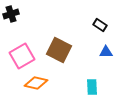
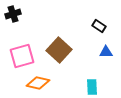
black cross: moved 2 px right
black rectangle: moved 1 px left, 1 px down
brown square: rotated 15 degrees clockwise
pink square: rotated 15 degrees clockwise
orange diamond: moved 2 px right
